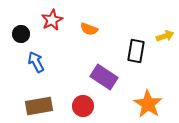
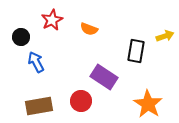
black circle: moved 3 px down
red circle: moved 2 px left, 5 px up
